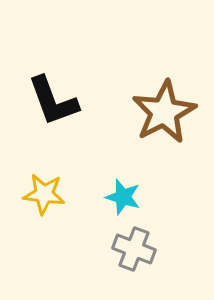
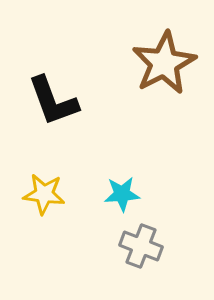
brown star: moved 49 px up
cyan star: moved 1 px left, 3 px up; rotated 21 degrees counterclockwise
gray cross: moved 7 px right, 3 px up
